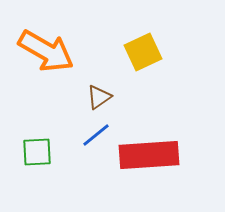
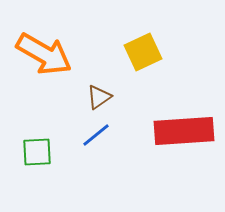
orange arrow: moved 2 px left, 3 px down
red rectangle: moved 35 px right, 24 px up
